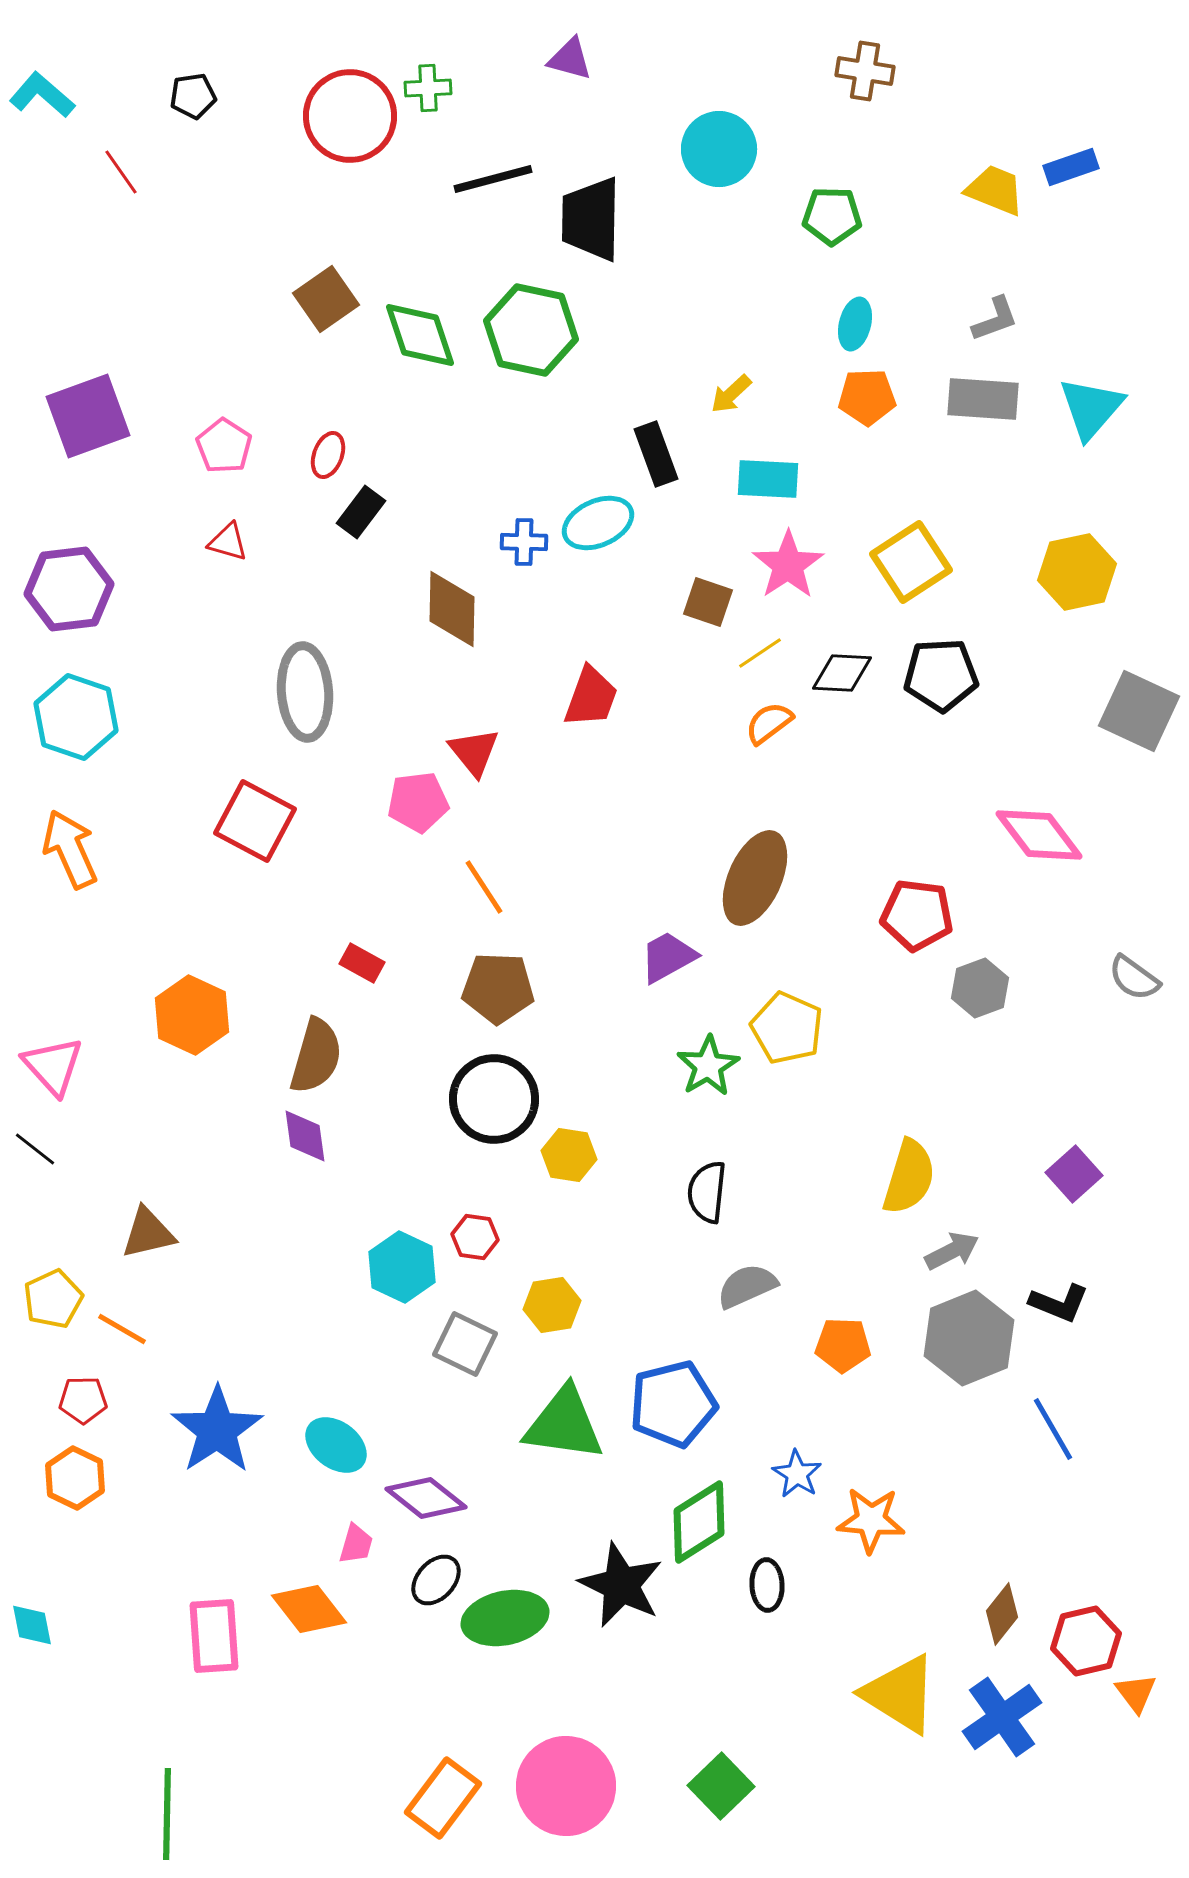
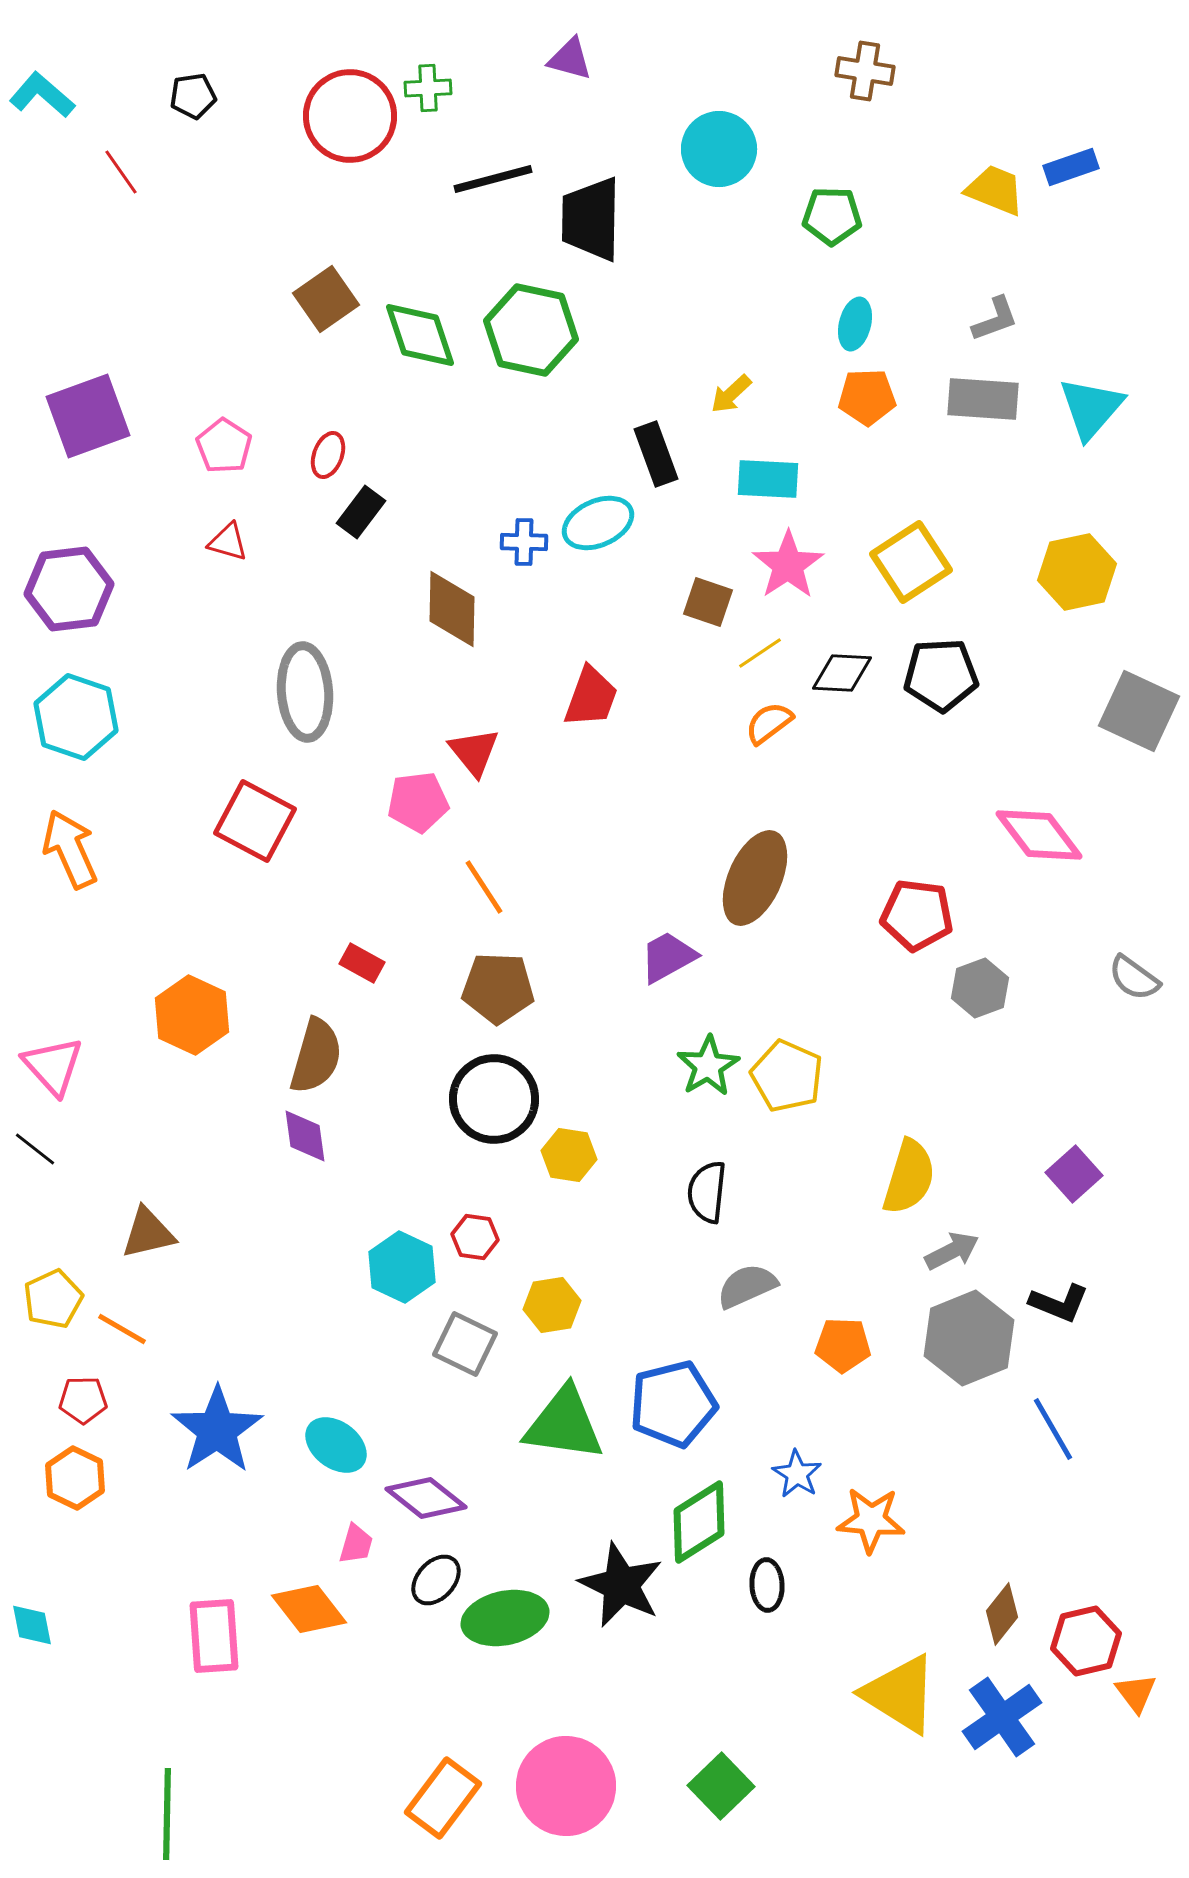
yellow pentagon at (787, 1028): moved 48 px down
